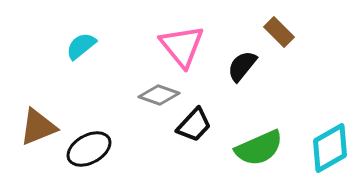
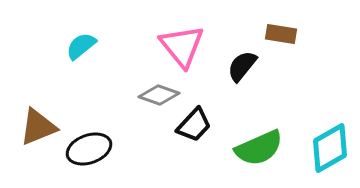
brown rectangle: moved 2 px right, 2 px down; rotated 36 degrees counterclockwise
black ellipse: rotated 9 degrees clockwise
